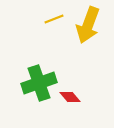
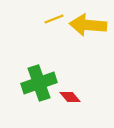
yellow arrow: rotated 75 degrees clockwise
